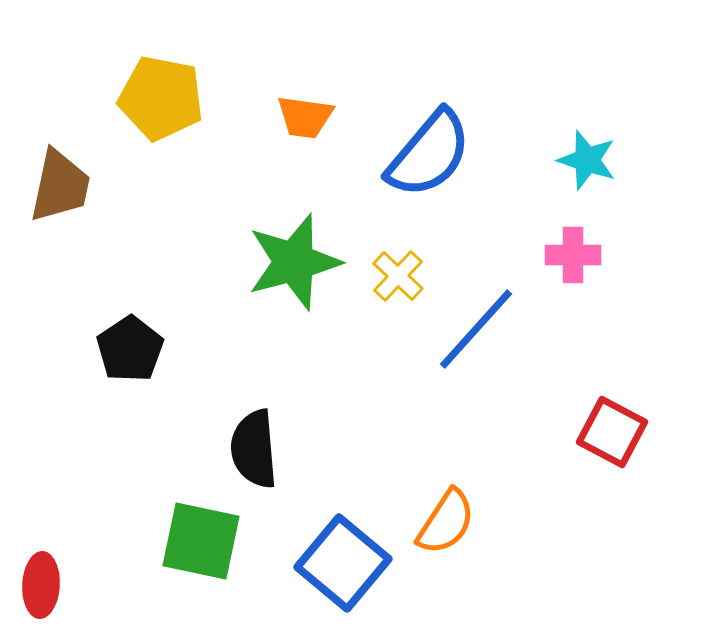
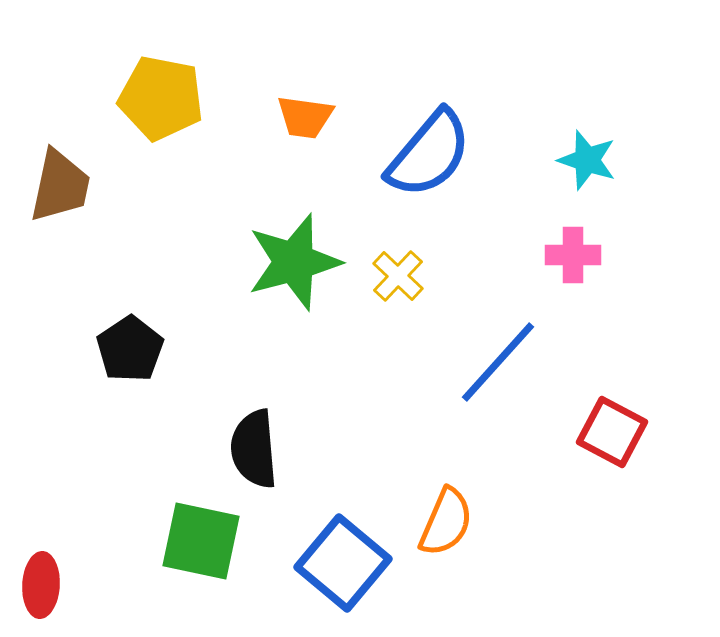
blue line: moved 22 px right, 33 px down
orange semicircle: rotated 10 degrees counterclockwise
